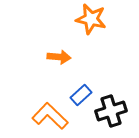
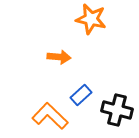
black cross: moved 6 px right, 1 px up; rotated 32 degrees clockwise
